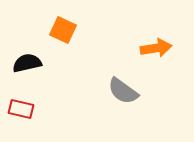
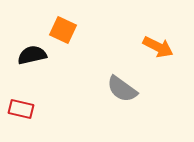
orange arrow: moved 2 px right, 1 px up; rotated 36 degrees clockwise
black semicircle: moved 5 px right, 8 px up
gray semicircle: moved 1 px left, 2 px up
